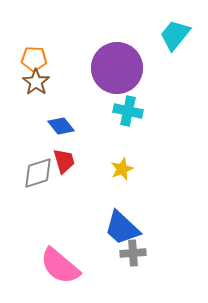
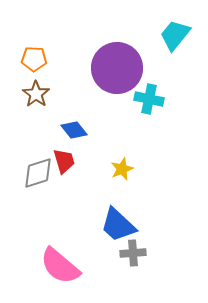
brown star: moved 12 px down
cyan cross: moved 21 px right, 12 px up
blue diamond: moved 13 px right, 4 px down
blue trapezoid: moved 4 px left, 3 px up
